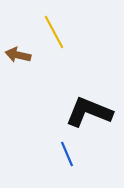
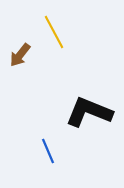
brown arrow: moved 2 px right; rotated 65 degrees counterclockwise
blue line: moved 19 px left, 3 px up
